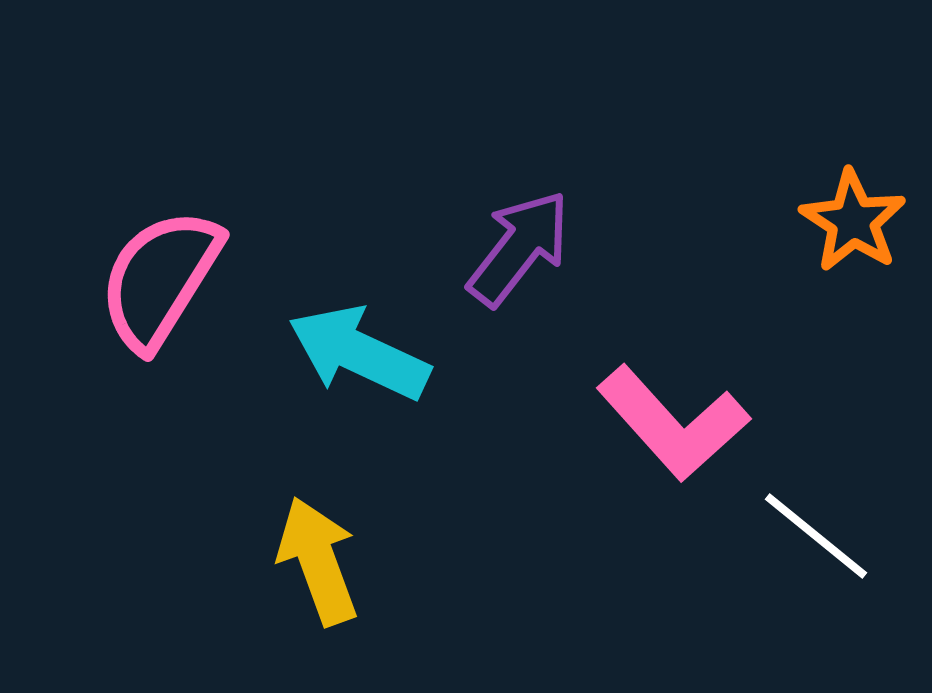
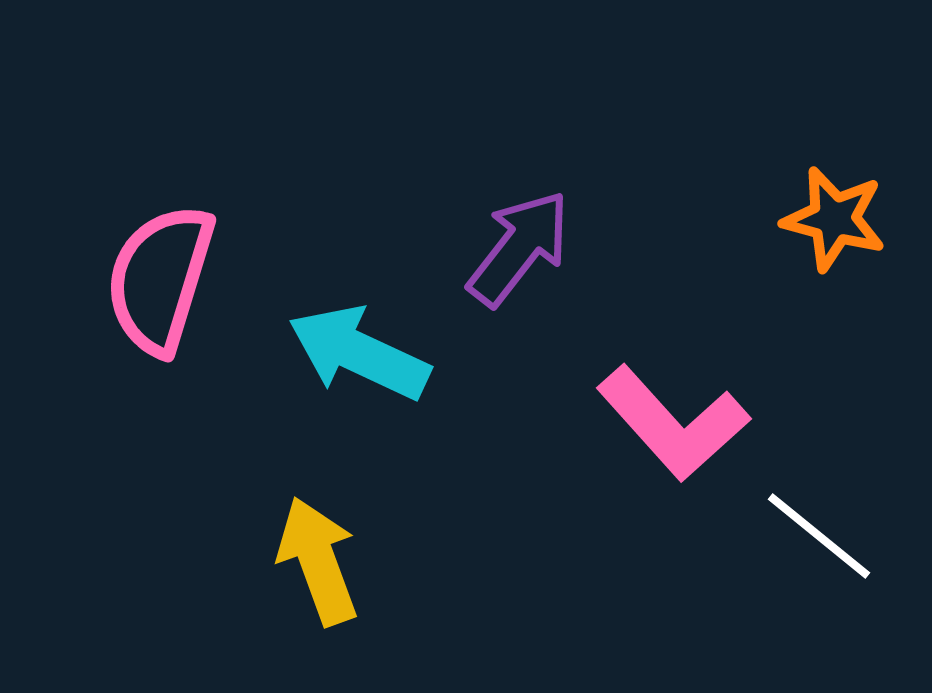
orange star: moved 19 px left, 2 px up; rotated 18 degrees counterclockwise
pink semicircle: rotated 15 degrees counterclockwise
white line: moved 3 px right
